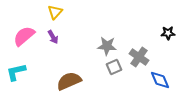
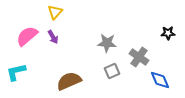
pink semicircle: moved 3 px right
gray star: moved 3 px up
gray square: moved 2 px left, 4 px down
